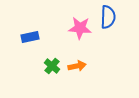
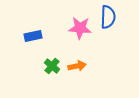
blue rectangle: moved 3 px right, 1 px up
